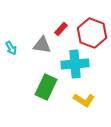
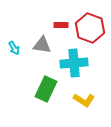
red rectangle: moved 4 px up; rotated 48 degrees clockwise
red hexagon: moved 2 px left, 5 px up
cyan arrow: moved 3 px right
cyan cross: moved 1 px left, 1 px up
green rectangle: moved 2 px down
